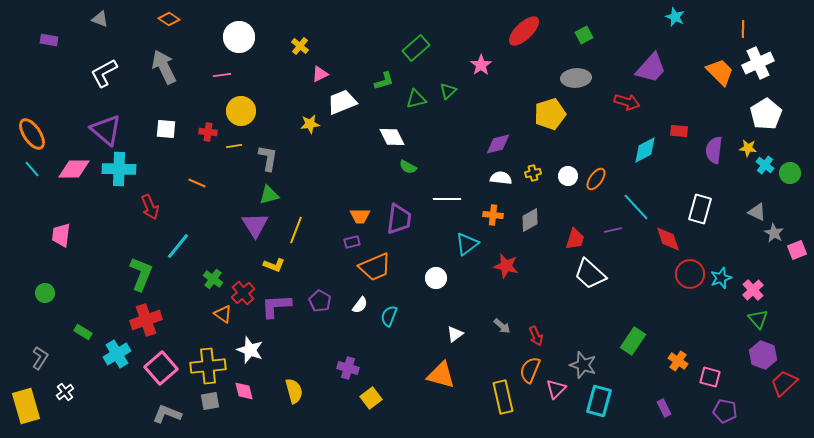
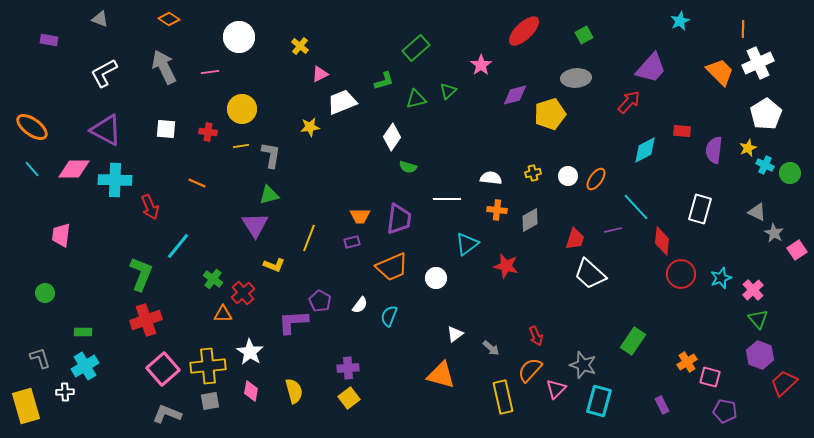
cyan star at (675, 17): moved 5 px right, 4 px down; rotated 24 degrees clockwise
pink line at (222, 75): moved 12 px left, 3 px up
red arrow at (627, 102): moved 2 px right; rotated 65 degrees counterclockwise
yellow circle at (241, 111): moved 1 px right, 2 px up
yellow star at (310, 124): moved 3 px down
purple triangle at (106, 130): rotated 12 degrees counterclockwise
red rectangle at (679, 131): moved 3 px right
orange ellipse at (32, 134): moved 7 px up; rotated 20 degrees counterclockwise
white diamond at (392, 137): rotated 60 degrees clockwise
purple diamond at (498, 144): moved 17 px right, 49 px up
yellow line at (234, 146): moved 7 px right
yellow star at (748, 148): rotated 30 degrees counterclockwise
gray L-shape at (268, 158): moved 3 px right, 3 px up
cyan cross at (765, 165): rotated 12 degrees counterclockwise
green semicircle at (408, 167): rotated 12 degrees counterclockwise
cyan cross at (119, 169): moved 4 px left, 11 px down
white semicircle at (501, 178): moved 10 px left
orange cross at (493, 215): moved 4 px right, 5 px up
yellow line at (296, 230): moved 13 px right, 8 px down
red diamond at (668, 239): moved 6 px left, 2 px down; rotated 24 degrees clockwise
pink square at (797, 250): rotated 12 degrees counterclockwise
orange trapezoid at (375, 267): moved 17 px right
red circle at (690, 274): moved 9 px left
purple L-shape at (276, 306): moved 17 px right, 16 px down
orange triangle at (223, 314): rotated 36 degrees counterclockwise
gray arrow at (502, 326): moved 11 px left, 22 px down
green rectangle at (83, 332): rotated 30 degrees counterclockwise
white star at (250, 350): moved 2 px down; rotated 12 degrees clockwise
cyan cross at (117, 354): moved 32 px left, 12 px down
purple hexagon at (763, 355): moved 3 px left
gray L-shape at (40, 358): rotated 50 degrees counterclockwise
orange cross at (678, 361): moved 9 px right, 1 px down; rotated 24 degrees clockwise
pink square at (161, 368): moved 2 px right, 1 px down
purple cross at (348, 368): rotated 20 degrees counterclockwise
orange semicircle at (530, 370): rotated 20 degrees clockwise
pink diamond at (244, 391): moved 7 px right; rotated 25 degrees clockwise
white cross at (65, 392): rotated 36 degrees clockwise
yellow square at (371, 398): moved 22 px left
purple rectangle at (664, 408): moved 2 px left, 3 px up
